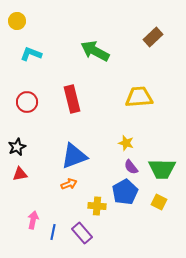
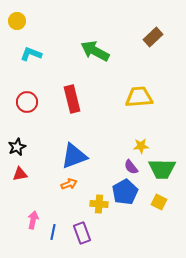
yellow star: moved 15 px right, 3 px down; rotated 21 degrees counterclockwise
yellow cross: moved 2 px right, 2 px up
purple rectangle: rotated 20 degrees clockwise
